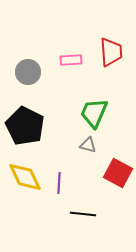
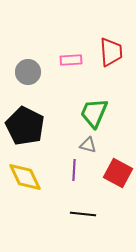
purple line: moved 15 px right, 13 px up
